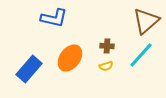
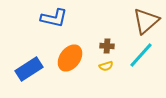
blue rectangle: rotated 16 degrees clockwise
